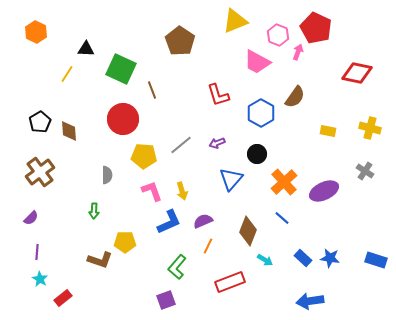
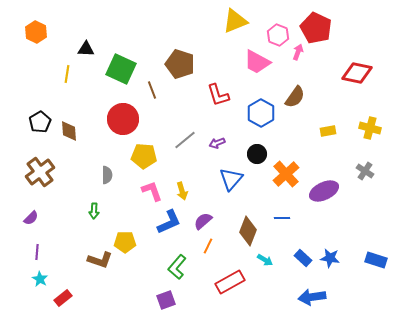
brown pentagon at (180, 41): moved 23 px down; rotated 16 degrees counterclockwise
yellow line at (67, 74): rotated 24 degrees counterclockwise
yellow rectangle at (328, 131): rotated 21 degrees counterclockwise
gray line at (181, 145): moved 4 px right, 5 px up
orange cross at (284, 182): moved 2 px right, 8 px up
blue line at (282, 218): rotated 42 degrees counterclockwise
purple semicircle at (203, 221): rotated 18 degrees counterclockwise
red rectangle at (230, 282): rotated 8 degrees counterclockwise
blue arrow at (310, 301): moved 2 px right, 4 px up
